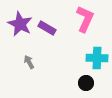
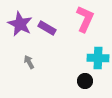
cyan cross: moved 1 px right
black circle: moved 1 px left, 2 px up
